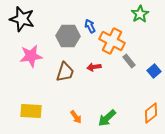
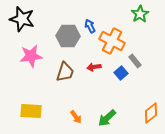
gray rectangle: moved 6 px right
blue square: moved 33 px left, 2 px down
